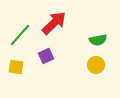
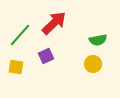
yellow circle: moved 3 px left, 1 px up
